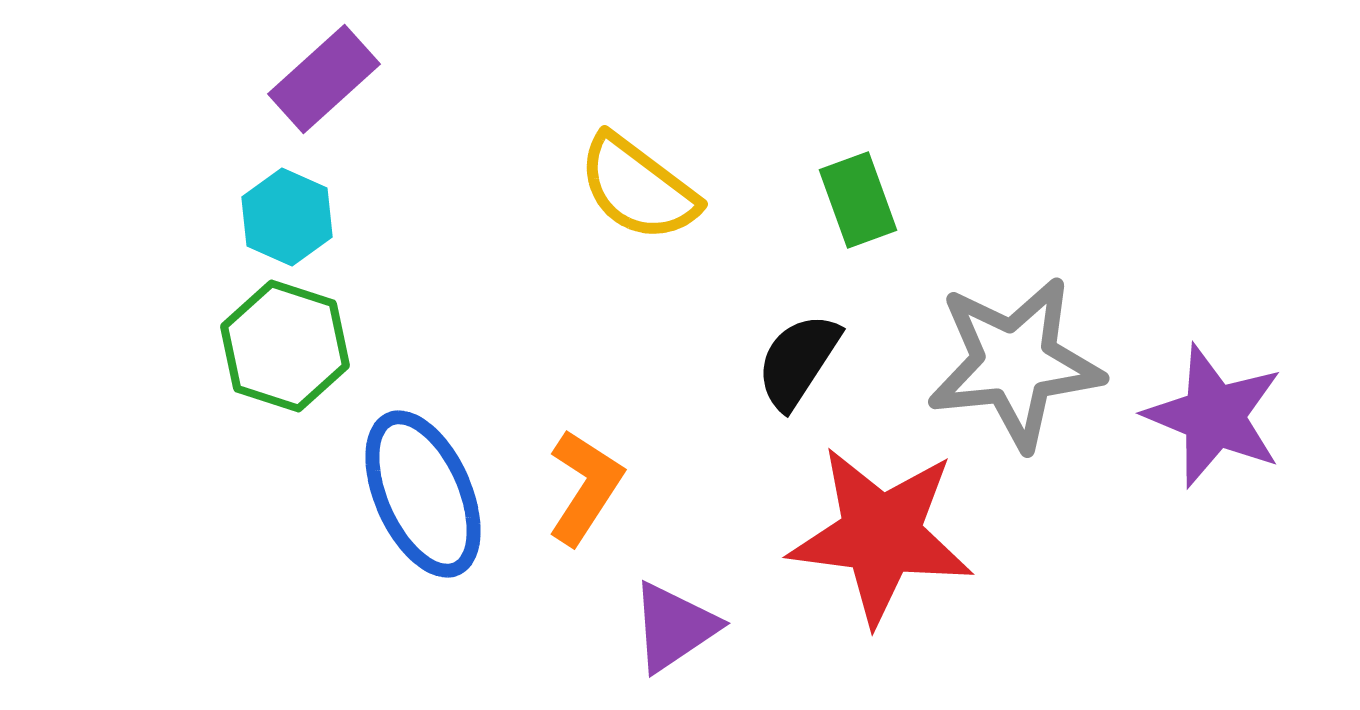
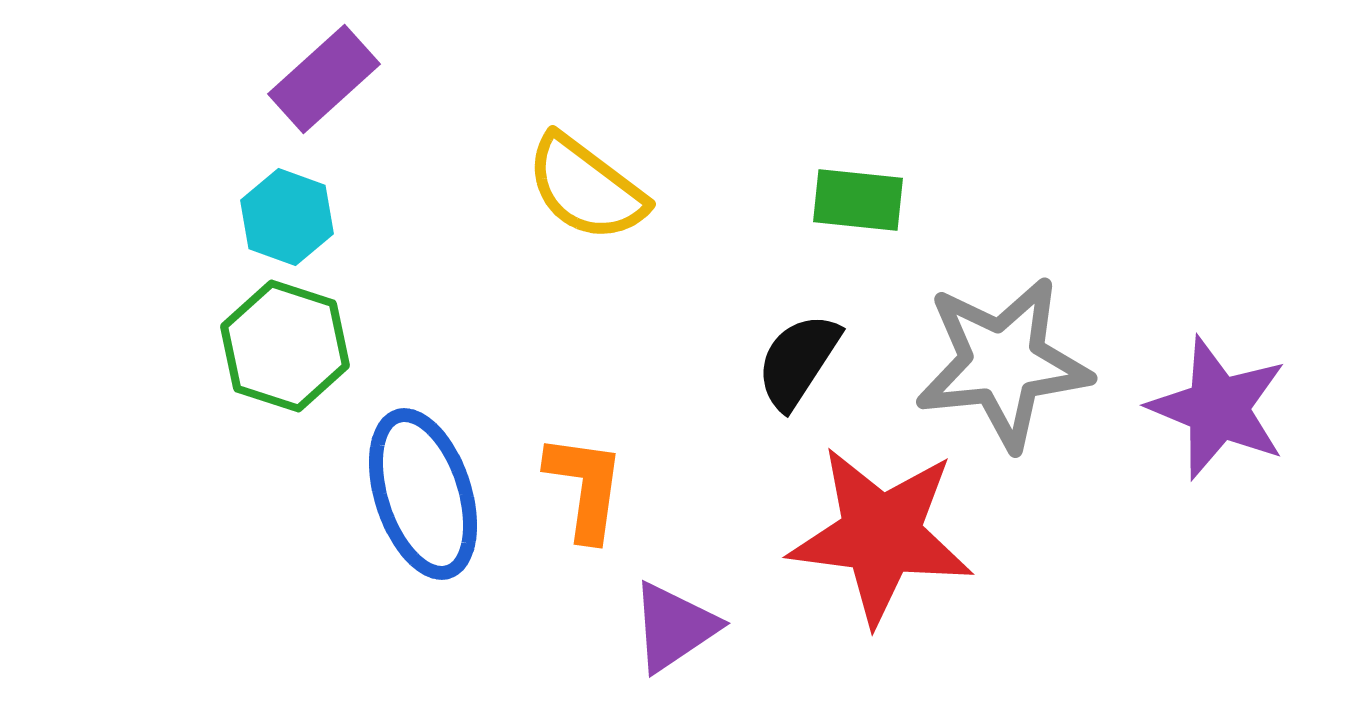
yellow semicircle: moved 52 px left
green rectangle: rotated 64 degrees counterclockwise
cyan hexagon: rotated 4 degrees counterclockwise
gray star: moved 12 px left
purple star: moved 4 px right, 8 px up
orange L-shape: rotated 25 degrees counterclockwise
blue ellipse: rotated 6 degrees clockwise
